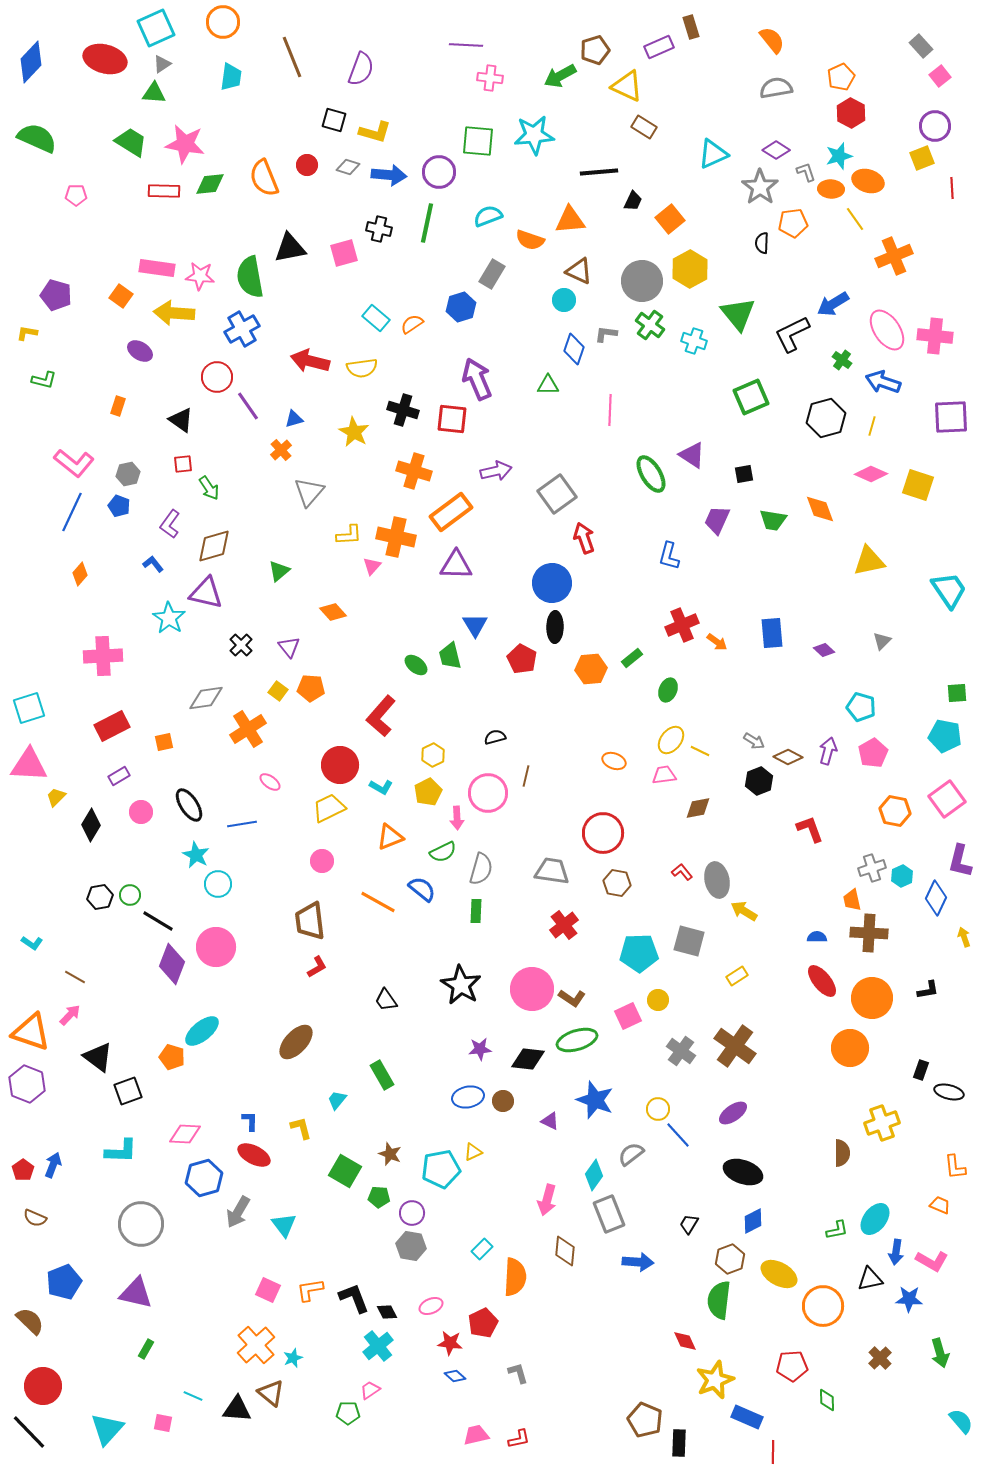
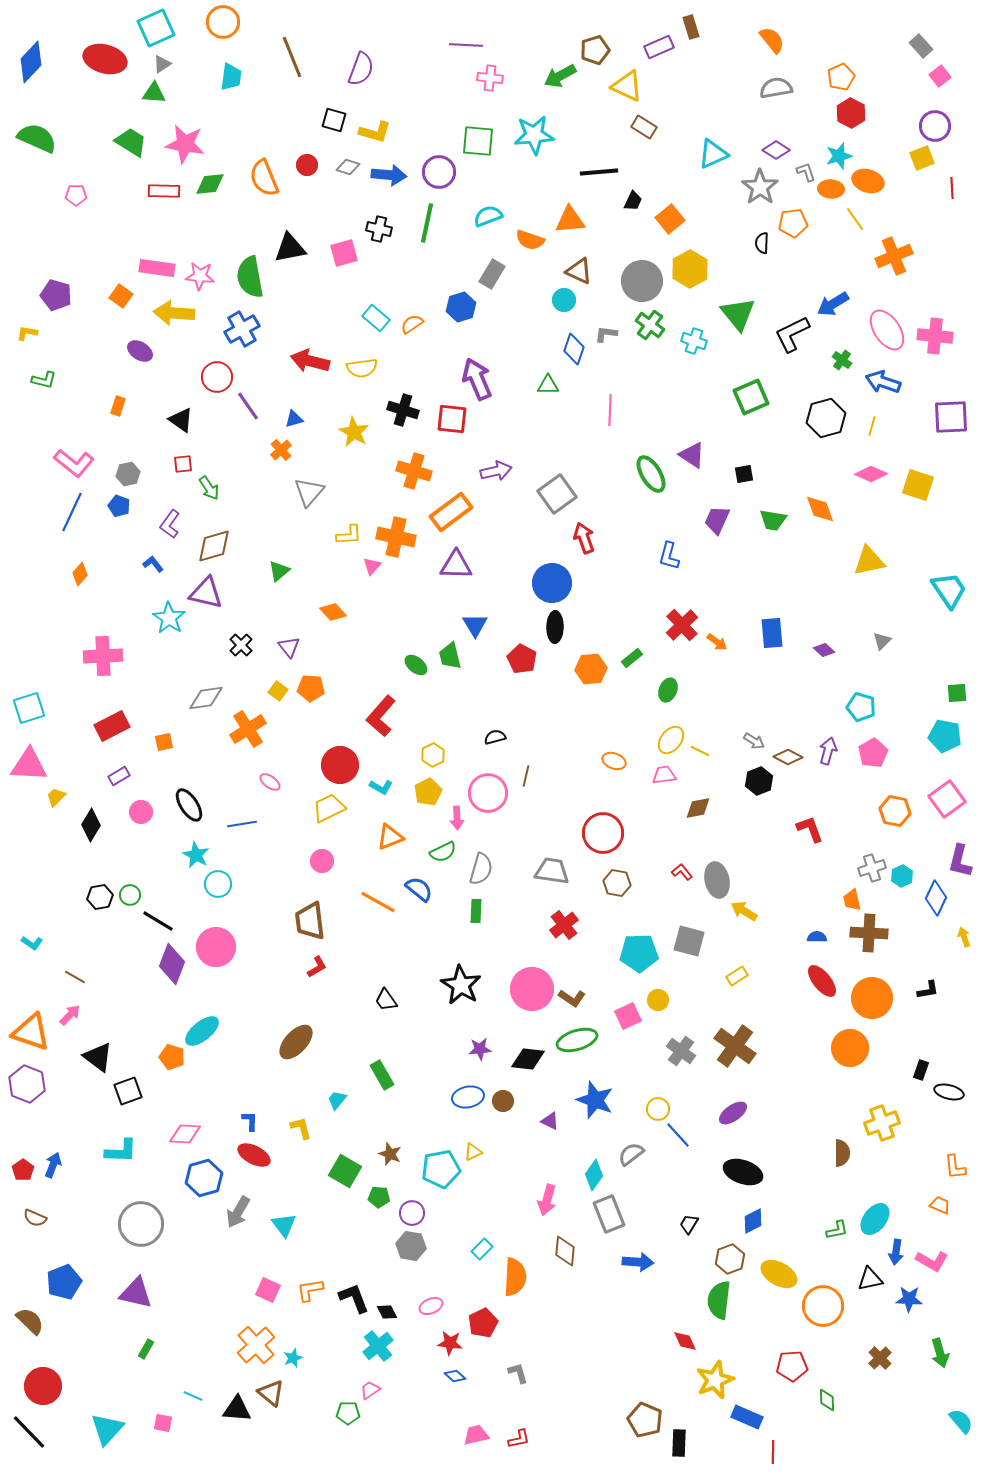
red cross at (682, 625): rotated 20 degrees counterclockwise
blue semicircle at (422, 889): moved 3 px left
